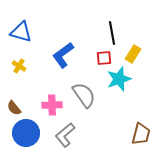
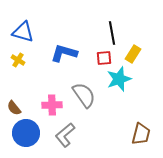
blue triangle: moved 2 px right
blue L-shape: moved 1 px right, 2 px up; rotated 52 degrees clockwise
yellow cross: moved 1 px left, 6 px up
